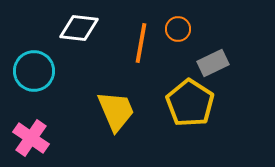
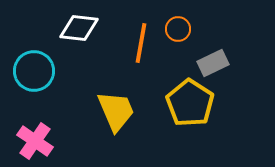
pink cross: moved 4 px right, 3 px down
